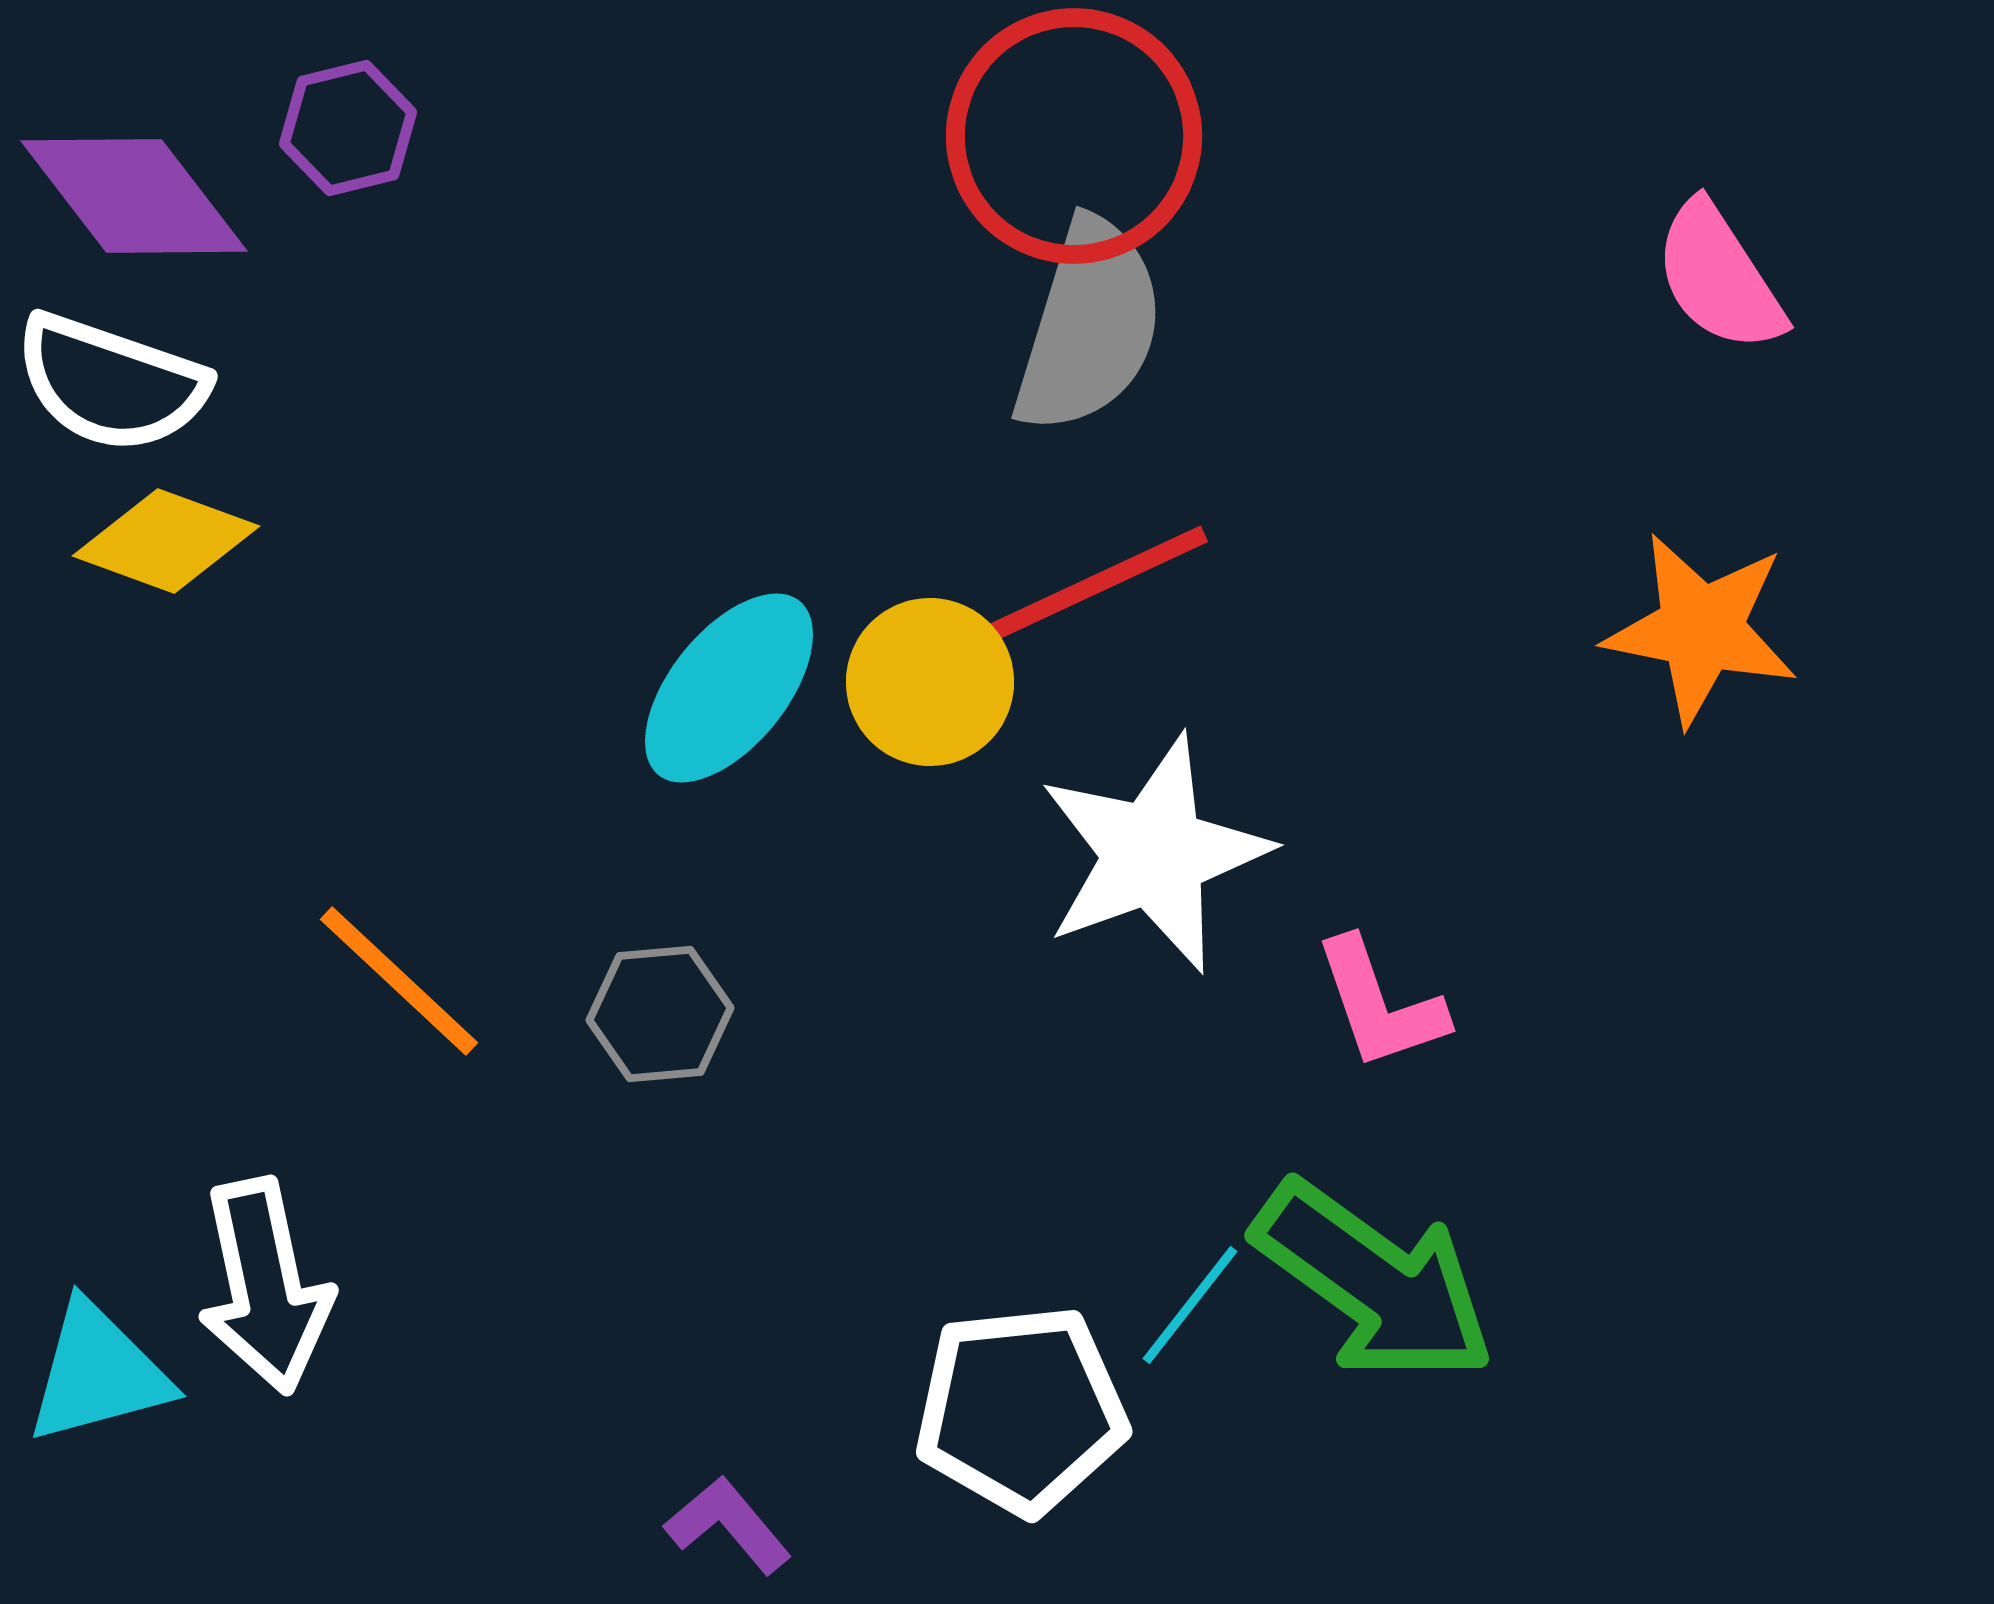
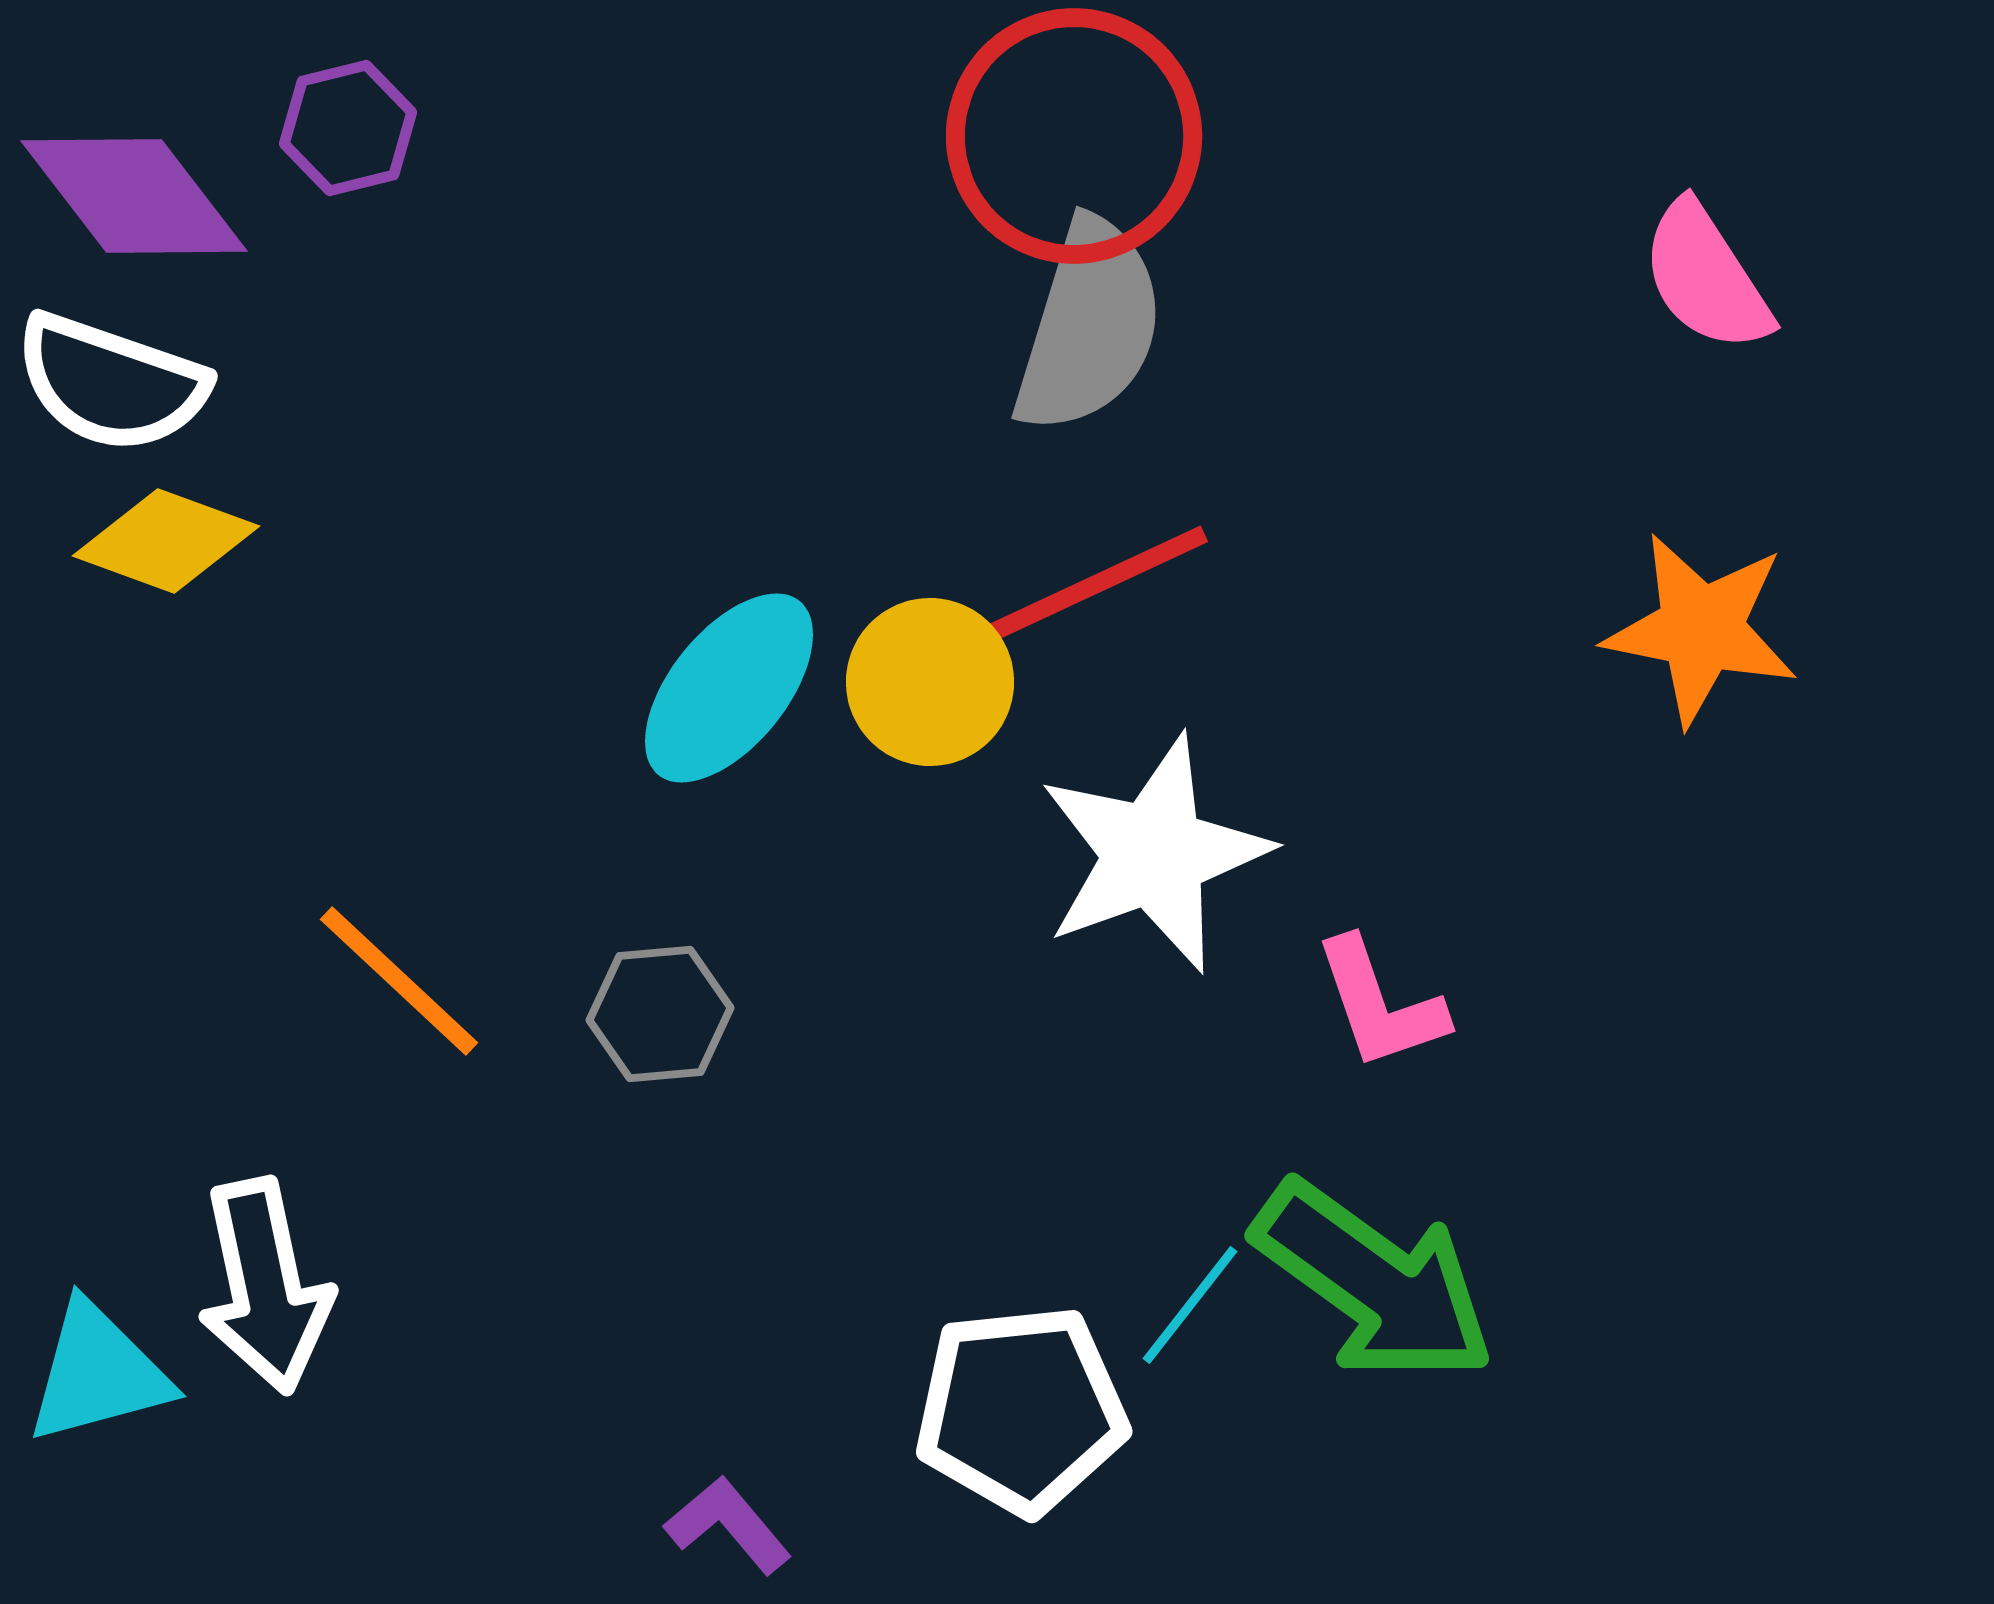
pink semicircle: moved 13 px left
